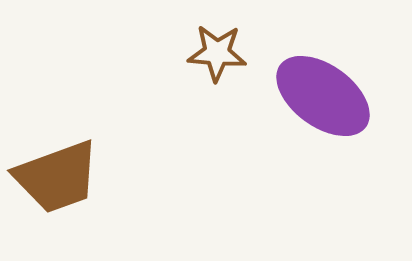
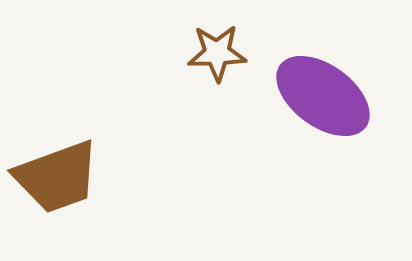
brown star: rotated 6 degrees counterclockwise
